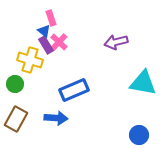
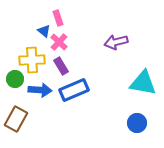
pink rectangle: moved 7 px right
purple rectangle: moved 15 px right, 21 px down
yellow cross: moved 2 px right; rotated 20 degrees counterclockwise
green circle: moved 5 px up
blue arrow: moved 16 px left, 28 px up
blue circle: moved 2 px left, 12 px up
